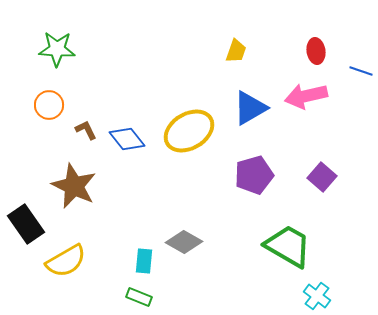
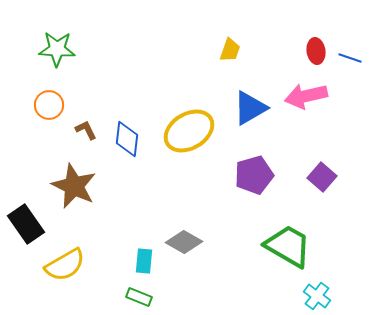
yellow trapezoid: moved 6 px left, 1 px up
blue line: moved 11 px left, 13 px up
blue diamond: rotated 45 degrees clockwise
yellow semicircle: moved 1 px left, 4 px down
